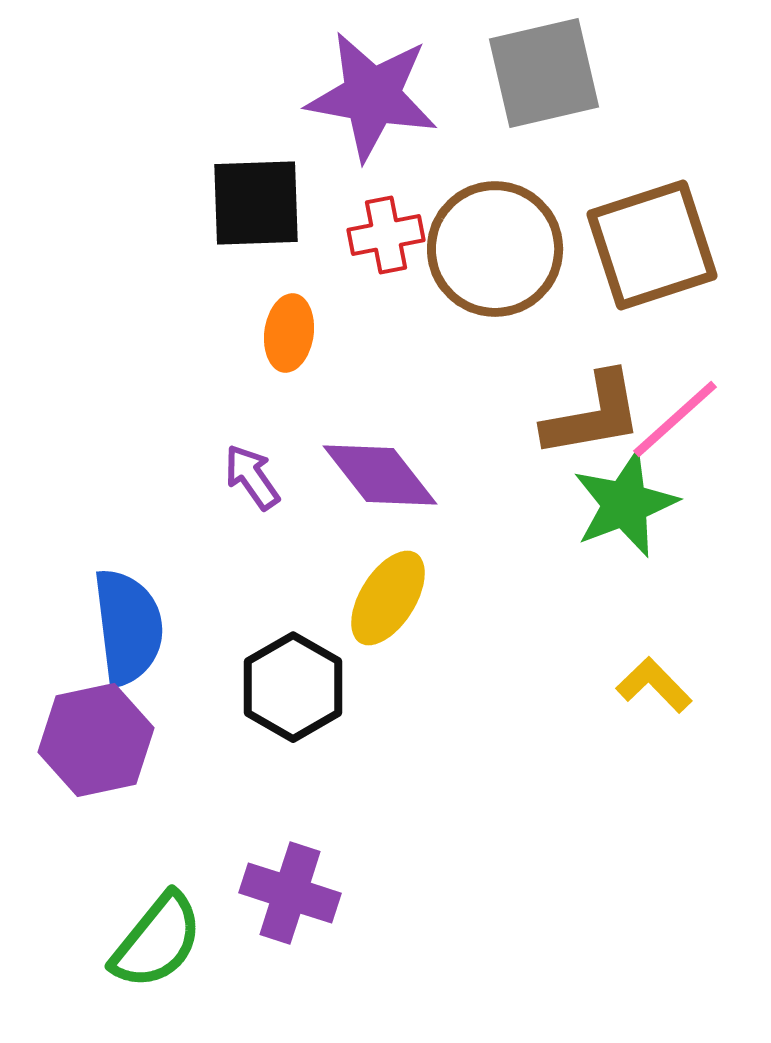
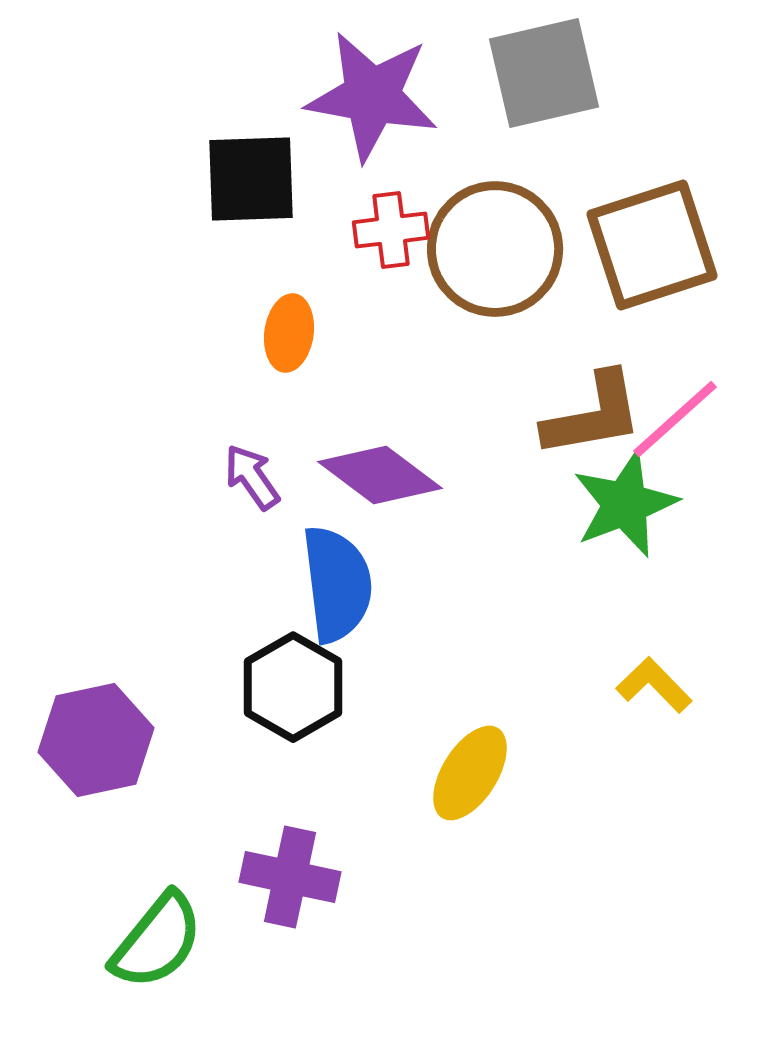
black square: moved 5 px left, 24 px up
red cross: moved 5 px right, 5 px up; rotated 4 degrees clockwise
purple diamond: rotated 15 degrees counterclockwise
yellow ellipse: moved 82 px right, 175 px down
blue semicircle: moved 209 px right, 43 px up
purple cross: moved 16 px up; rotated 6 degrees counterclockwise
